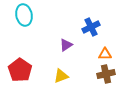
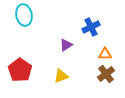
brown cross: rotated 24 degrees counterclockwise
